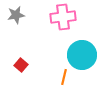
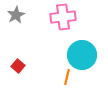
gray star: rotated 18 degrees counterclockwise
red square: moved 3 px left, 1 px down
orange line: moved 3 px right
